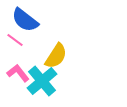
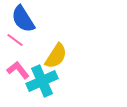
blue semicircle: moved 2 px left, 1 px up; rotated 20 degrees clockwise
pink L-shape: moved 3 px up
cyan cross: rotated 16 degrees clockwise
